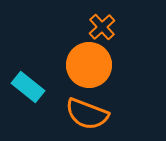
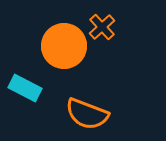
orange circle: moved 25 px left, 19 px up
cyan rectangle: moved 3 px left, 1 px down; rotated 12 degrees counterclockwise
